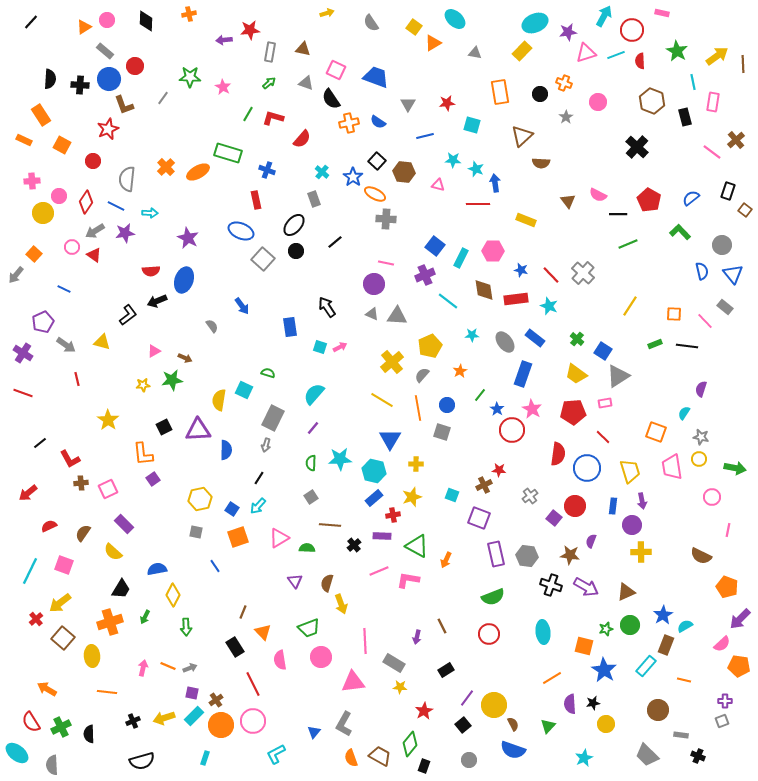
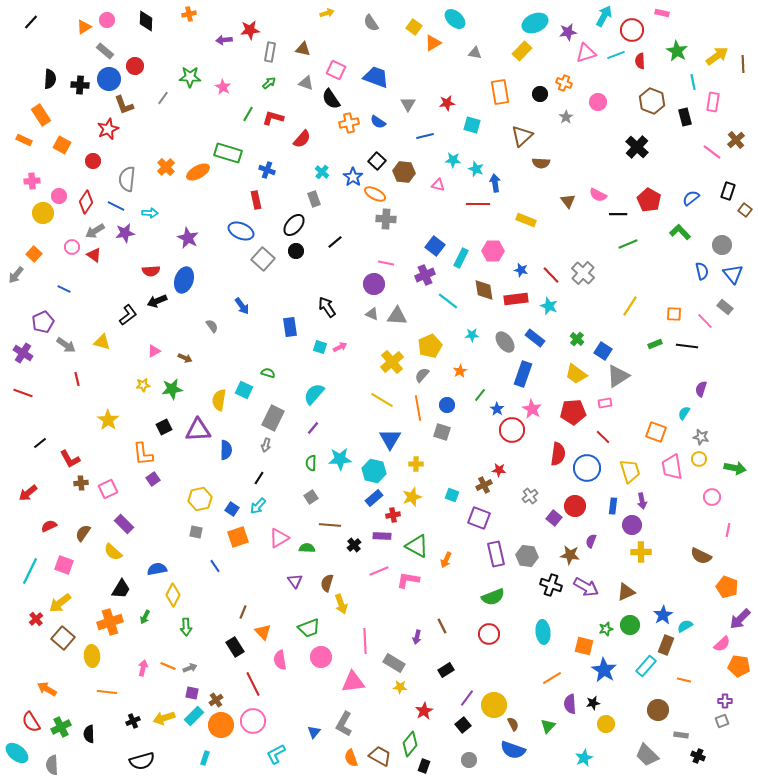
green star at (172, 380): moved 9 px down
